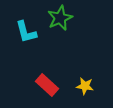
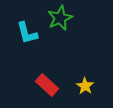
cyan L-shape: moved 1 px right, 1 px down
yellow star: rotated 24 degrees clockwise
